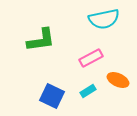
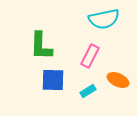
green L-shape: moved 6 px down; rotated 100 degrees clockwise
pink rectangle: moved 1 px left, 2 px up; rotated 35 degrees counterclockwise
blue square: moved 1 px right, 16 px up; rotated 25 degrees counterclockwise
